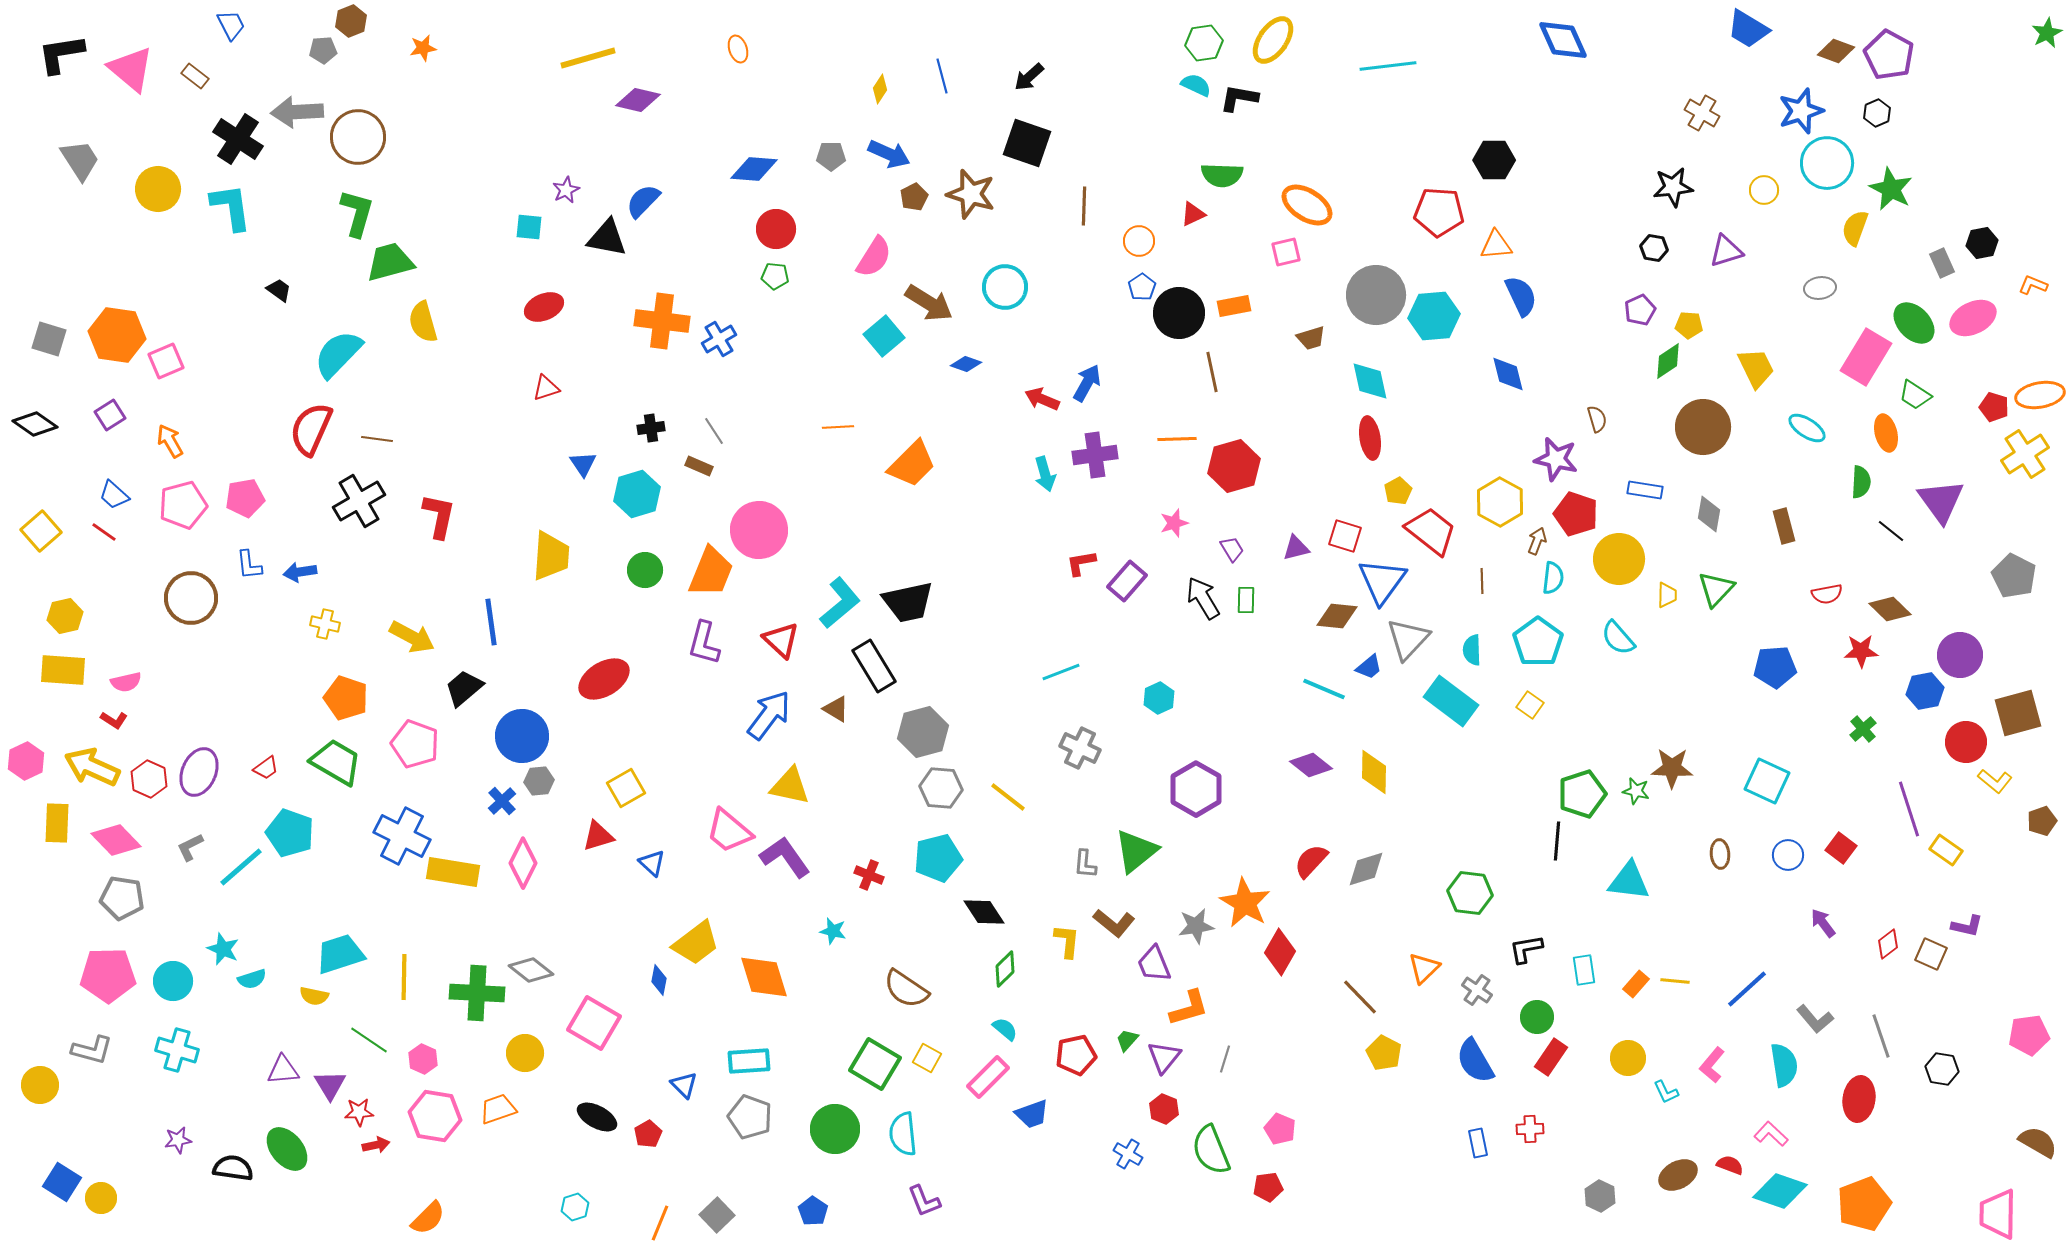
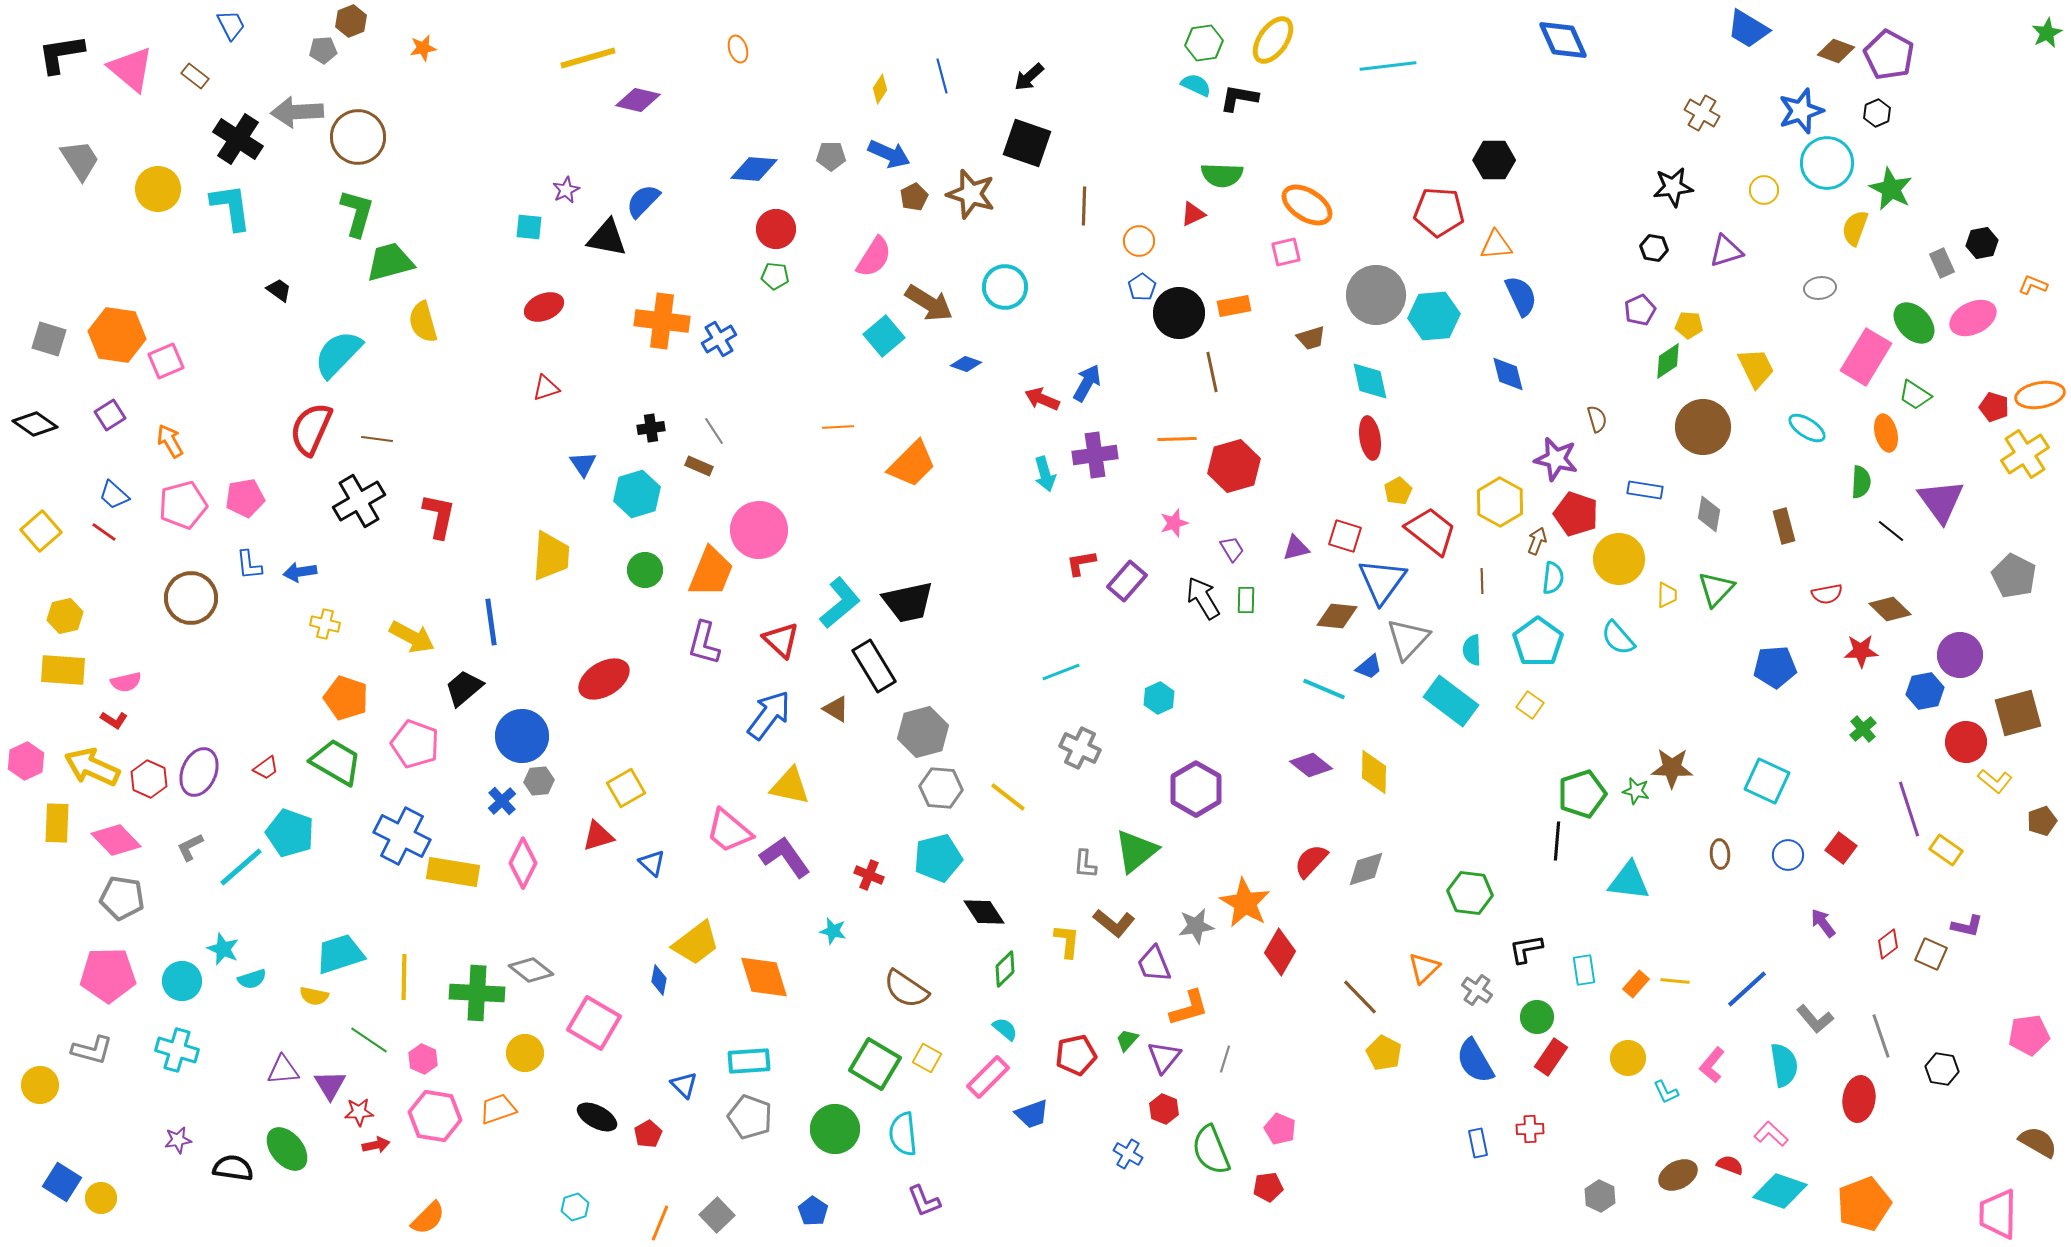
cyan circle at (173, 981): moved 9 px right
